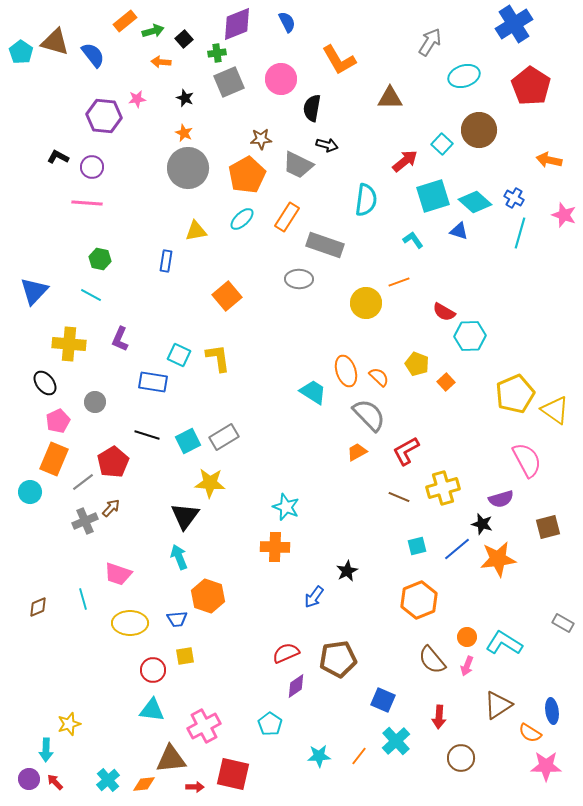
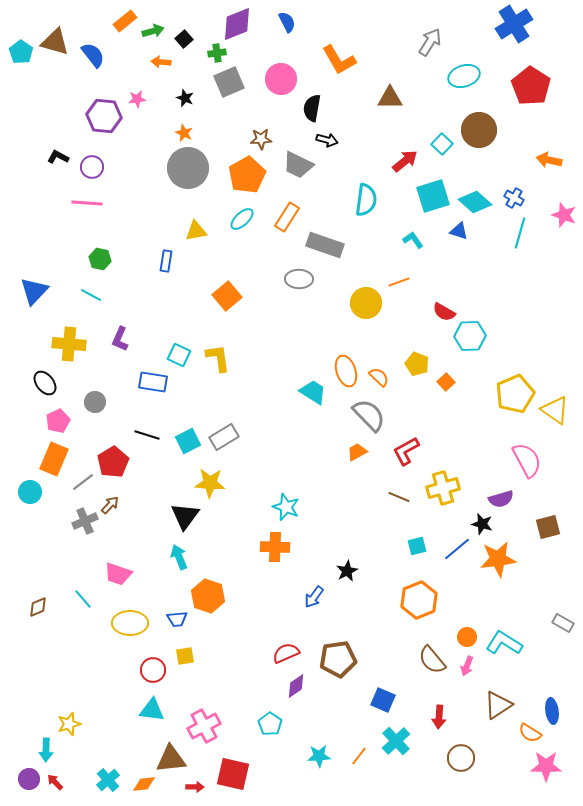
black arrow at (327, 145): moved 5 px up
brown arrow at (111, 508): moved 1 px left, 3 px up
cyan line at (83, 599): rotated 25 degrees counterclockwise
